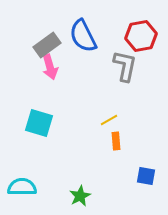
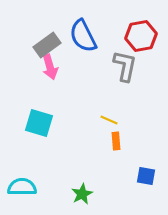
yellow line: rotated 54 degrees clockwise
green star: moved 2 px right, 2 px up
